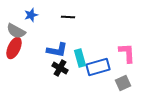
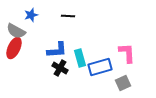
black line: moved 1 px up
blue L-shape: rotated 15 degrees counterclockwise
blue rectangle: moved 2 px right
